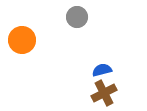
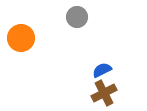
orange circle: moved 1 px left, 2 px up
blue semicircle: rotated 12 degrees counterclockwise
